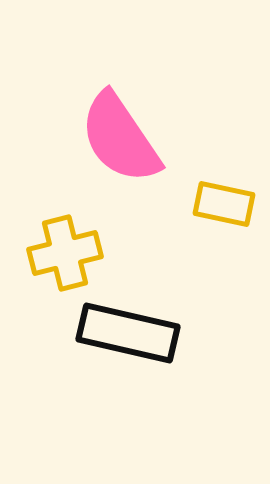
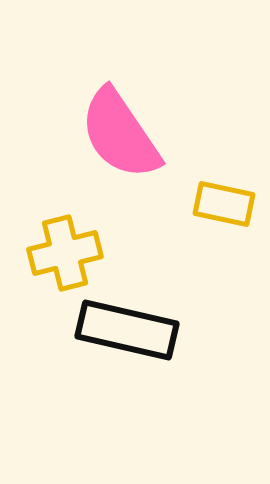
pink semicircle: moved 4 px up
black rectangle: moved 1 px left, 3 px up
